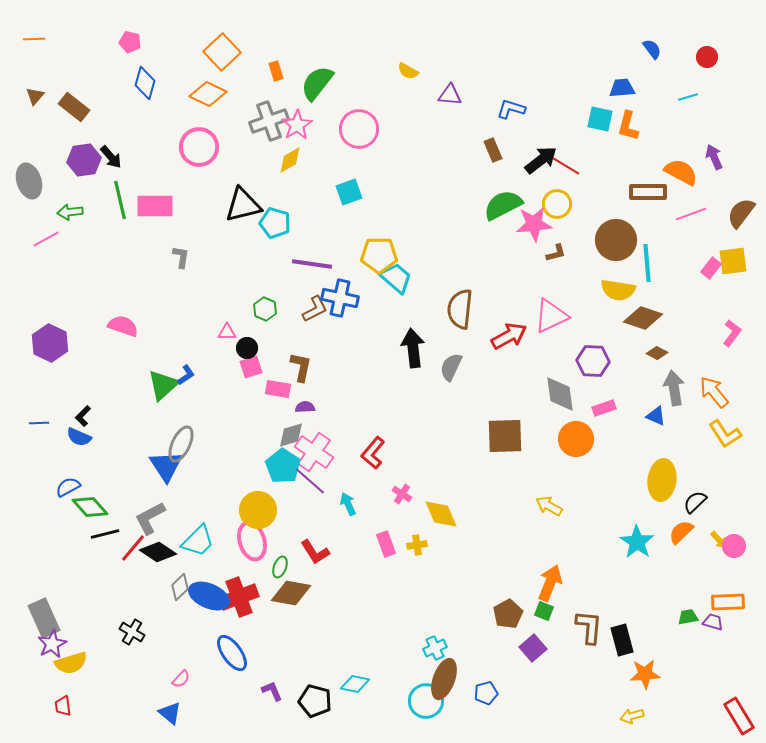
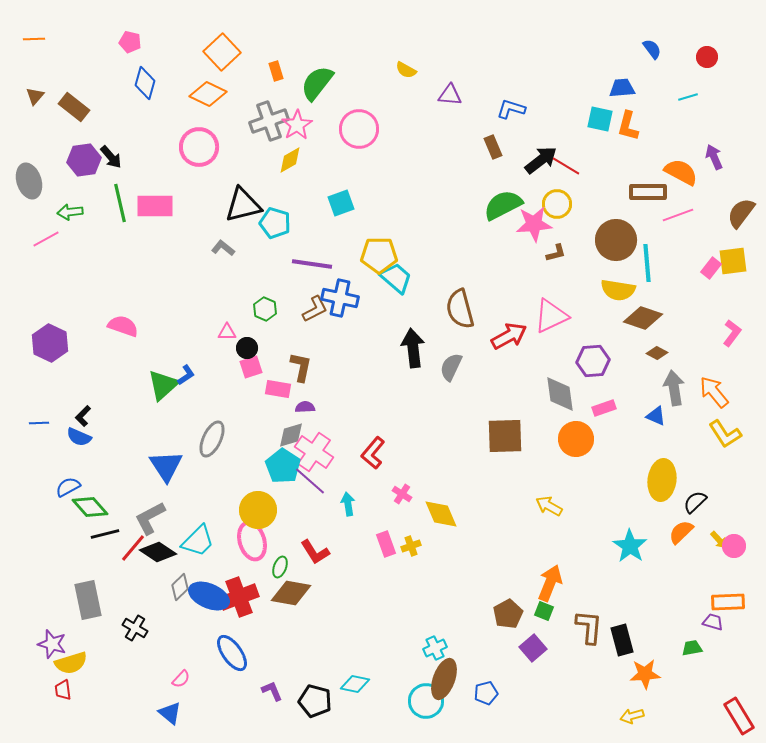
yellow semicircle at (408, 71): moved 2 px left, 1 px up
brown rectangle at (493, 150): moved 3 px up
cyan square at (349, 192): moved 8 px left, 11 px down
green line at (120, 200): moved 3 px down
pink line at (691, 214): moved 13 px left, 1 px down
gray L-shape at (181, 257): moved 42 px right, 9 px up; rotated 60 degrees counterclockwise
brown semicircle at (460, 309): rotated 21 degrees counterclockwise
purple hexagon at (593, 361): rotated 8 degrees counterclockwise
gray ellipse at (181, 444): moved 31 px right, 5 px up
cyan arrow at (348, 504): rotated 15 degrees clockwise
cyan star at (637, 542): moved 7 px left, 4 px down
yellow cross at (417, 545): moved 6 px left, 1 px down; rotated 12 degrees counterclockwise
green trapezoid at (688, 617): moved 4 px right, 31 px down
gray rectangle at (44, 618): moved 44 px right, 18 px up; rotated 12 degrees clockwise
black cross at (132, 632): moved 3 px right, 4 px up
purple star at (52, 644): rotated 28 degrees counterclockwise
red trapezoid at (63, 706): moved 16 px up
